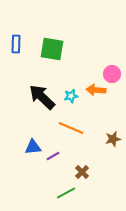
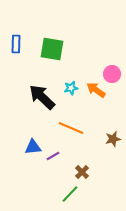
orange arrow: rotated 30 degrees clockwise
cyan star: moved 8 px up
green line: moved 4 px right, 1 px down; rotated 18 degrees counterclockwise
